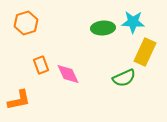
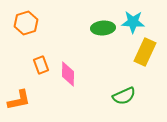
pink diamond: rotated 25 degrees clockwise
green semicircle: moved 18 px down
